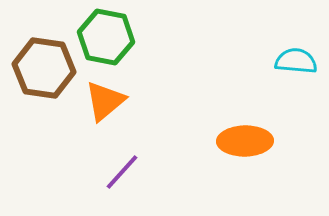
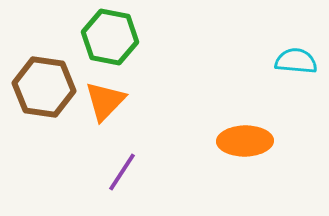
green hexagon: moved 4 px right
brown hexagon: moved 19 px down
orange triangle: rotated 6 degrees counterclockwise
purple line: rotated 9 degrees counterclockwise
